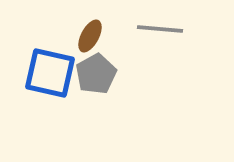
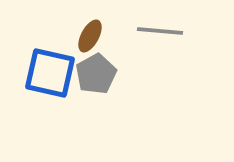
gray line: moved 2 px down
